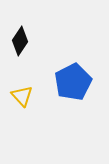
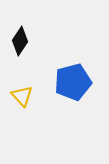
blue pentagon: rotated 12 degrees clockwise
